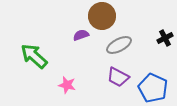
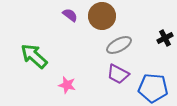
purple semicircle: moved 11 px left, 20 px up; rotated 56 degrees clockwise
purple trapezoid: moved 3 px up
blue pentagon: rotated 20 degrees counterclockwise
